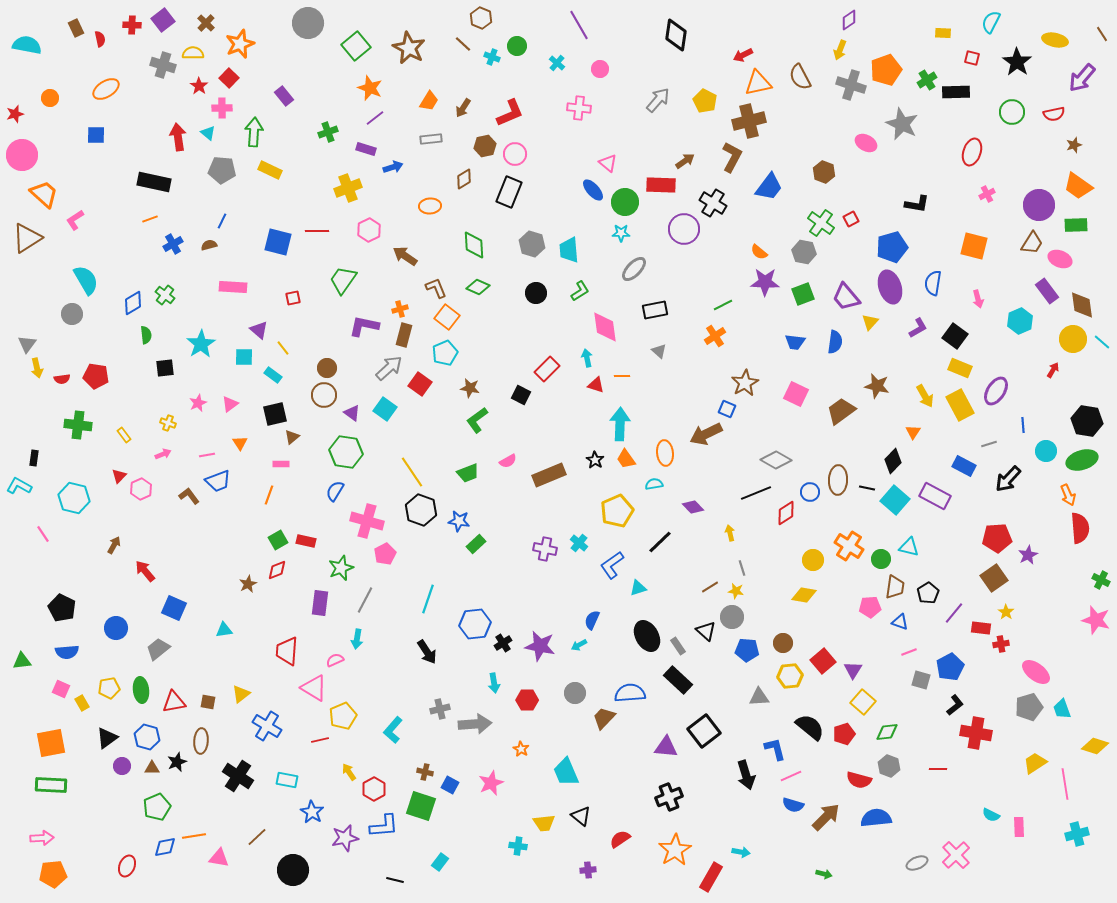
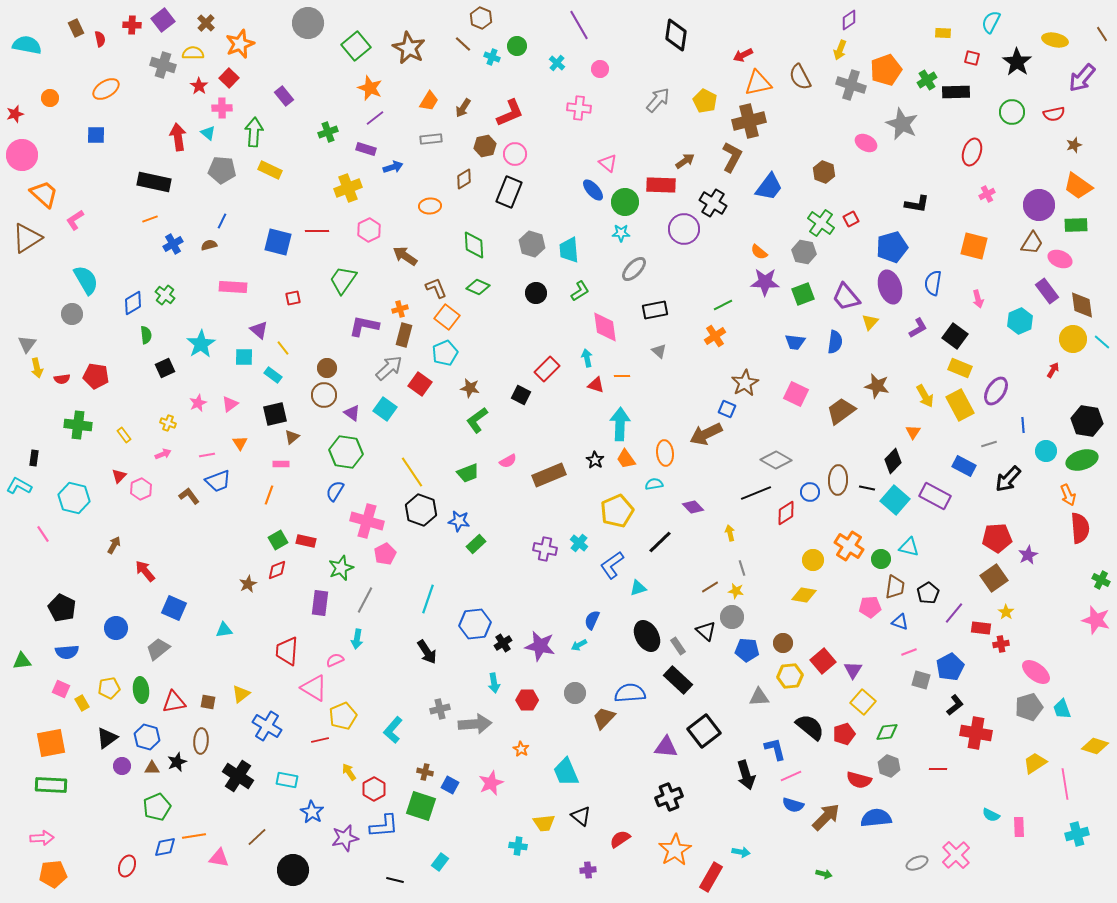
black square at (165, 368): rotated 18 degrees counterclockwise
